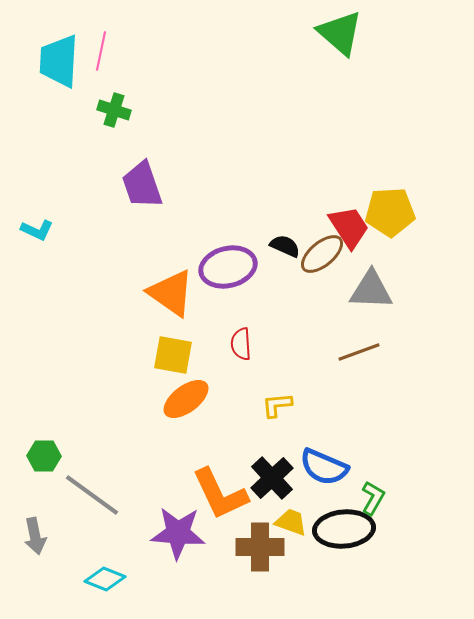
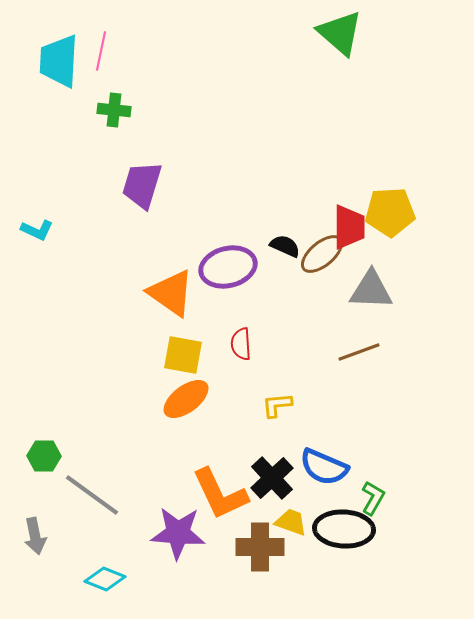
green cross: rotated 12 degrees counterclockwise
purple trapezoid: rotated 36 degrees clockwise
red trapezoid: rotated 33 degrees clockwise
yellow square: moved 10 px right
black ellipse: rotated 8 degrees clockwise
